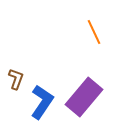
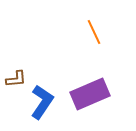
brown L-shape: rotated 65 degrees clockwise
purple rectangle: moved 6 px right, 3 px up; rotated 27 degrees clockwise
